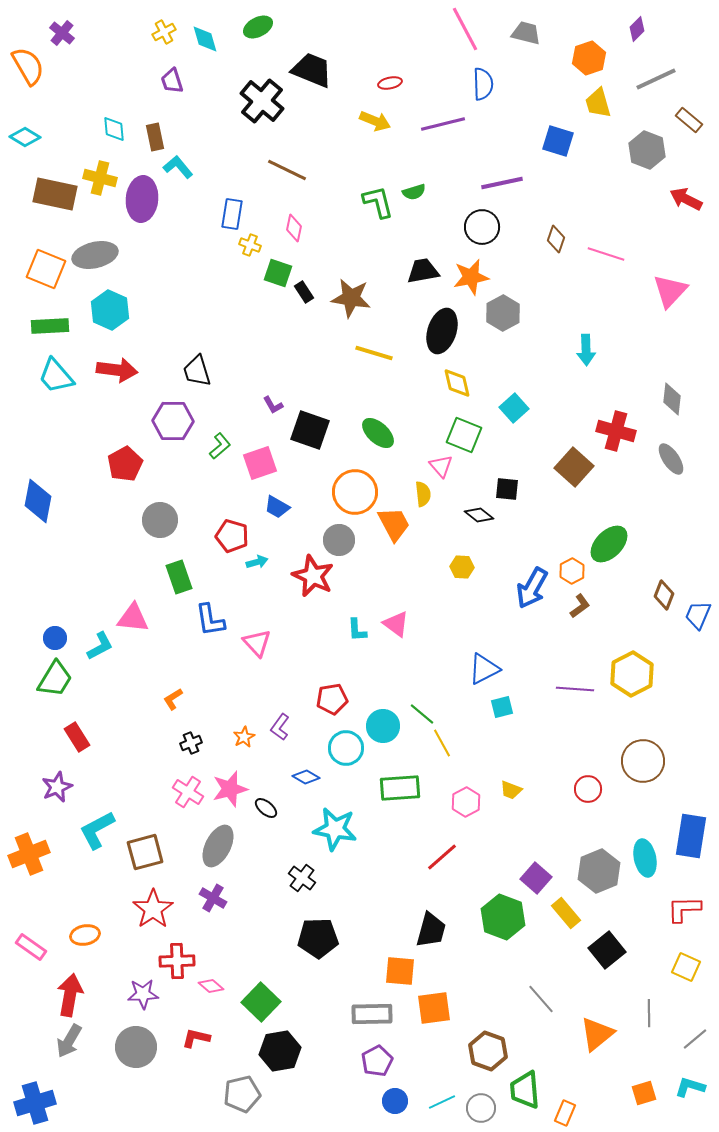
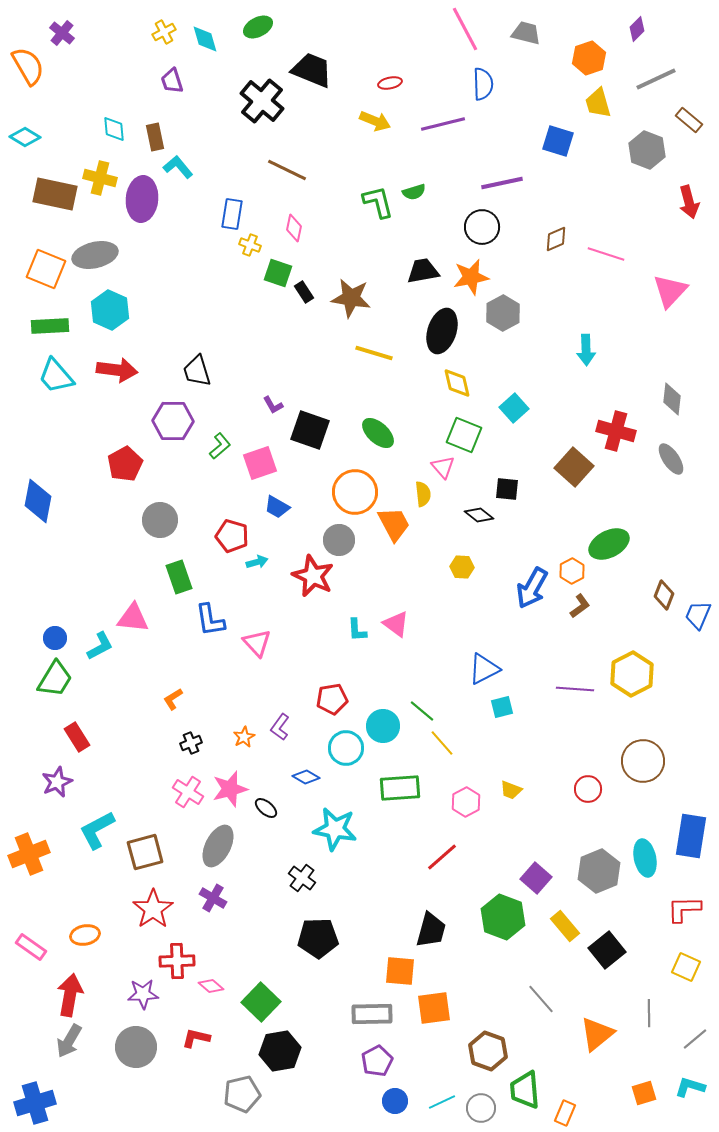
red arrow at (686, 199): moved 3 px right, 3 px down; rotated 132 degrees counterclockwise
brown diamond at (556, 239): rotated 48 degrees clockwise
pink triangle at (441, 466): moved 2 px right, 1 px down
green ellipse at (609, 544): rotated 18 degrees clockwise
green line at (422, 714): moved 3 px up
yellow line at (442, 743): rotated 12 degrees counterclockwise
purple star at (57, 787): moved 5 px up
yellow rectangle at (566, 913): moved 1 px left, 13 px down
